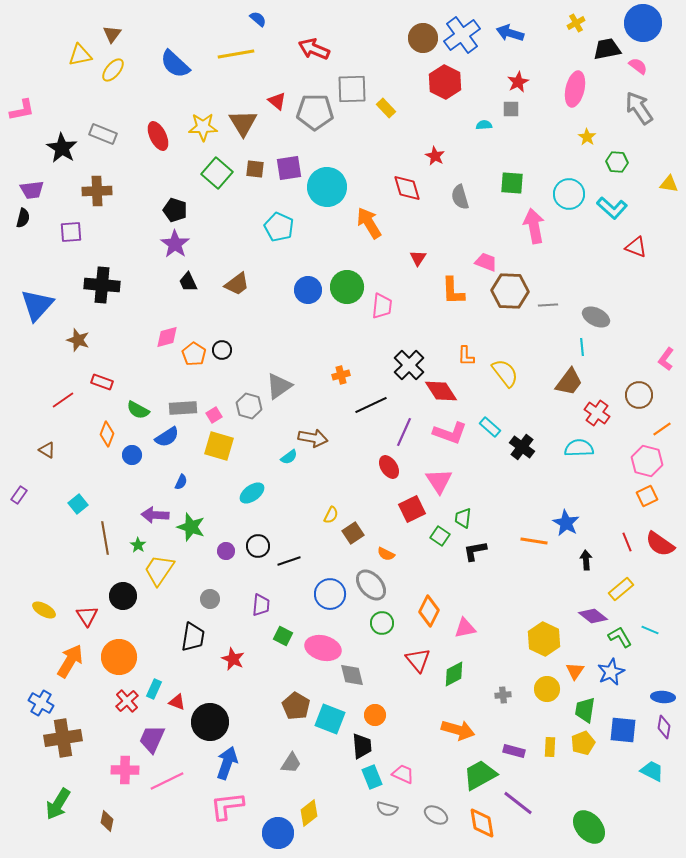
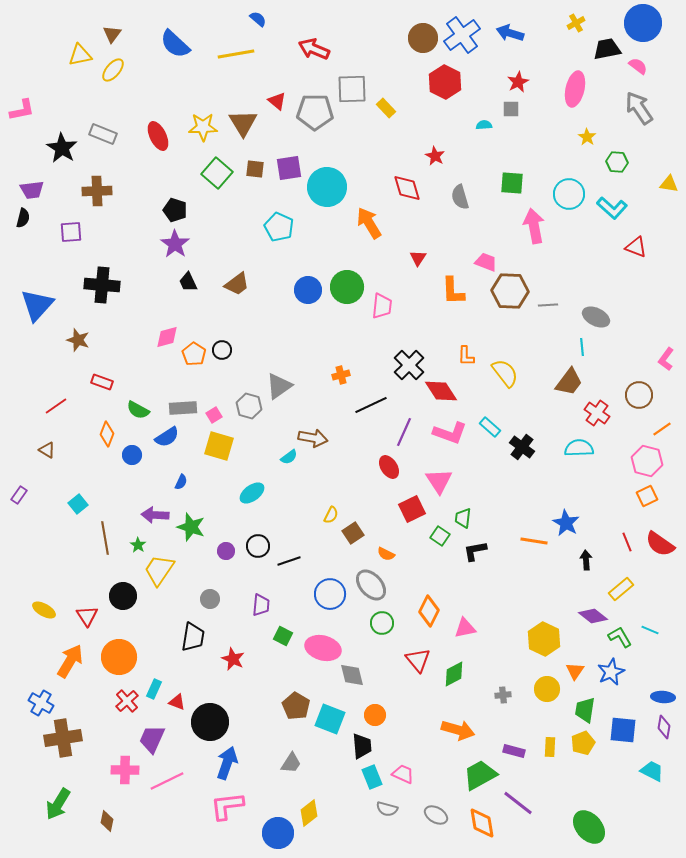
blue semicircle at (175, 64): moved 20 px up
red line at (63, 400): moved 7 px left, 6 px down
